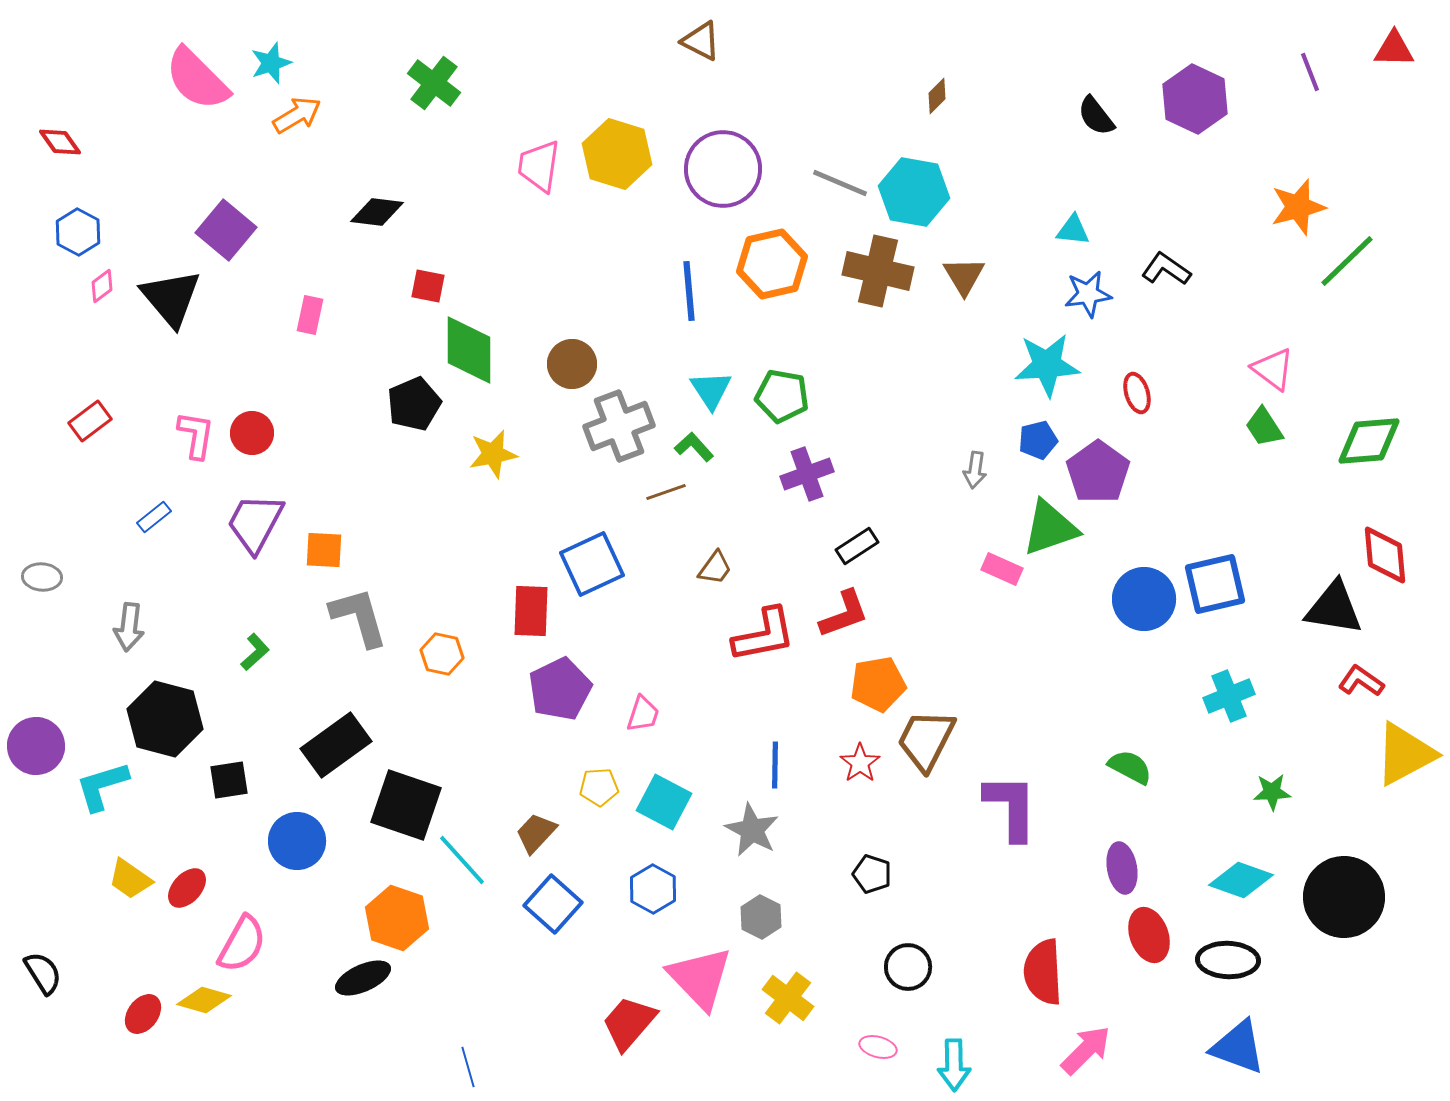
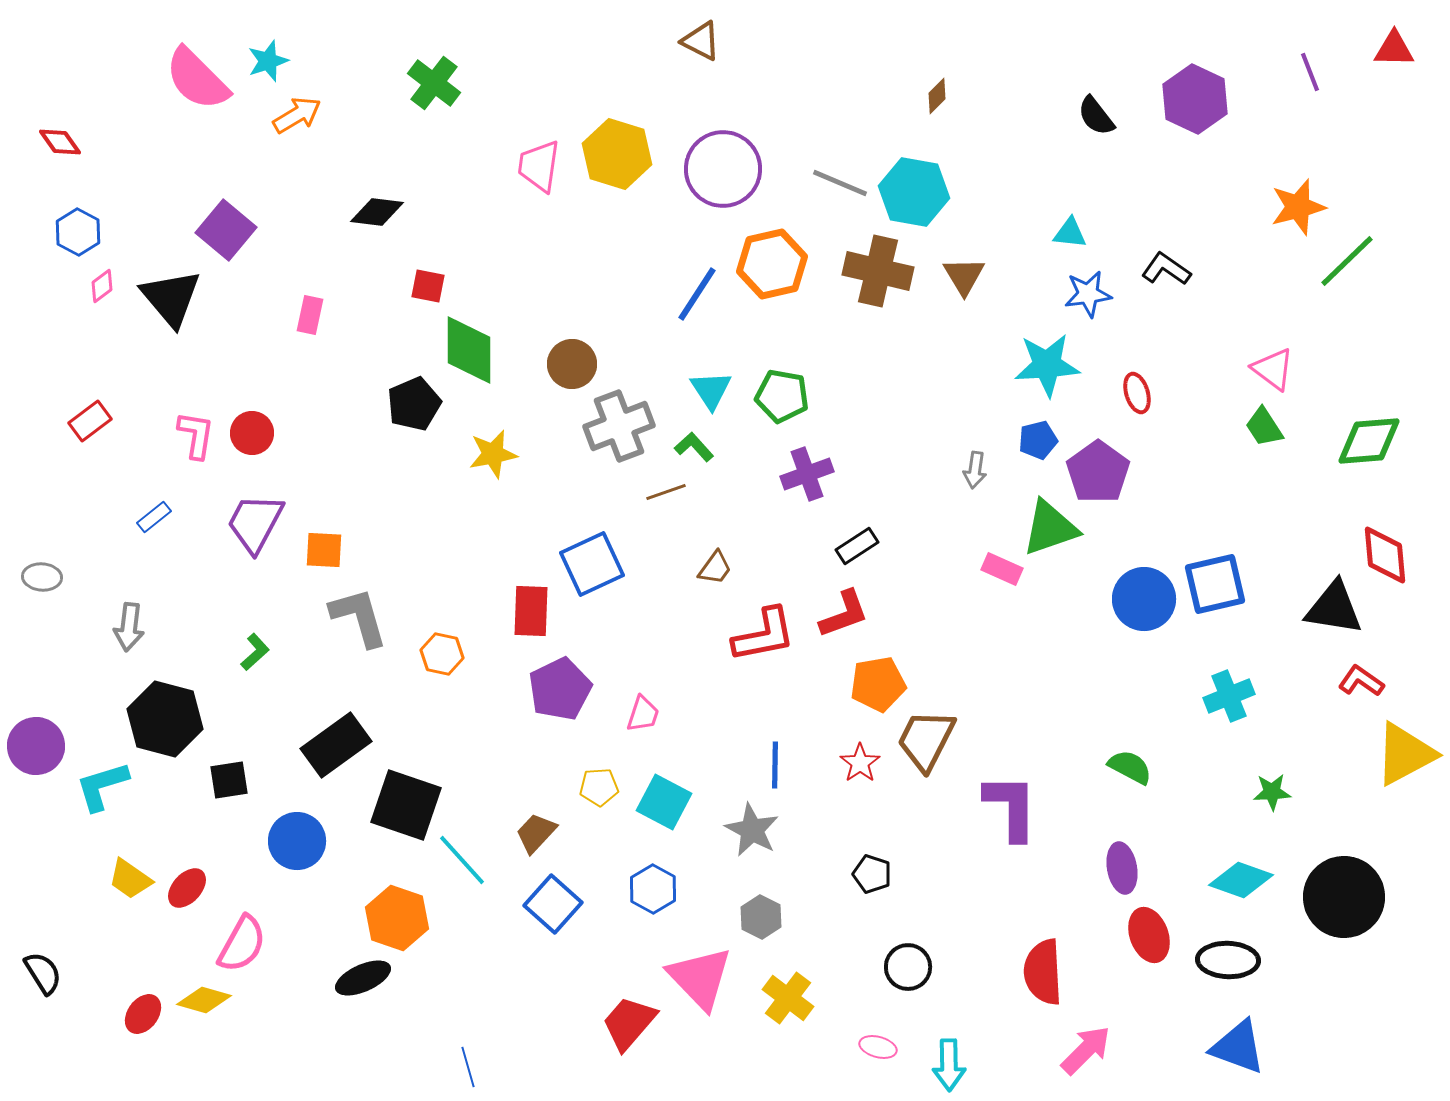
cyan star at (271, 63): moved 3 px left, 2 px up
cyan triangle at (1073, 230): moved 3 px left, 3 px down
blue line at (689, 291): moved 8 px right, 3 px down; rotated 38 degrees clockwise
cyan arrow at (954, 1065): moved 5 px left
